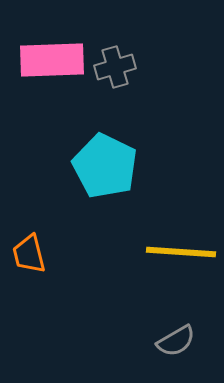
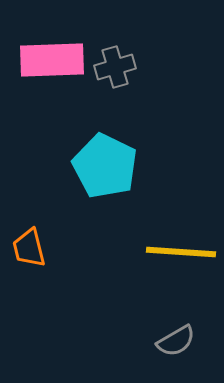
orange trapezoid: moved 6 px up
